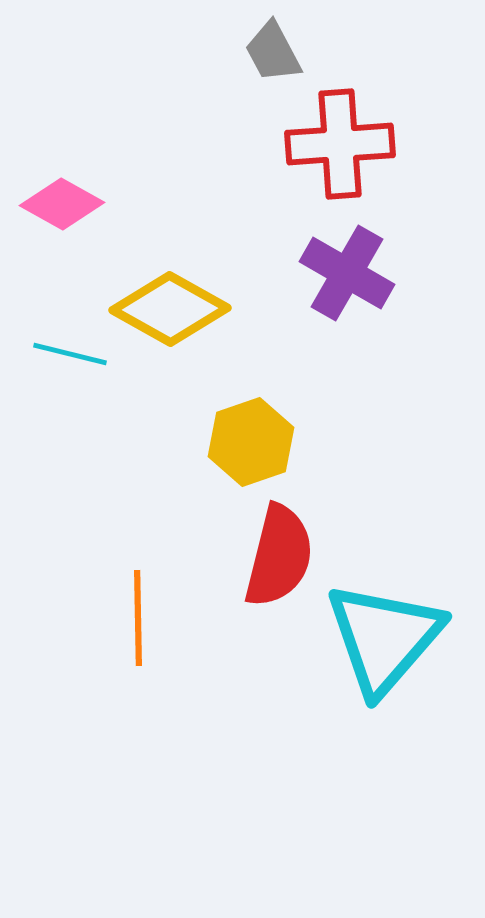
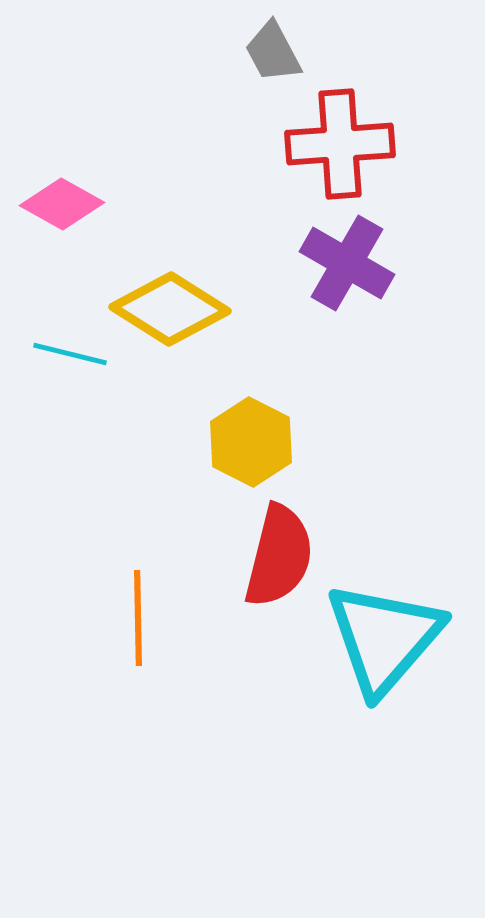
purple cross: moved 10 px up
yellow diamond: rotated 3 degrees clockwise
yellow hexagon: rotated 14 degrees counterclockwise
